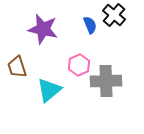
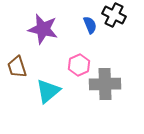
black cross: rotated 15 degrees counterclockwise
gray cross: moved 1 px left, 3 px down
cyan triangle: moved 1 px left, 1 px down
